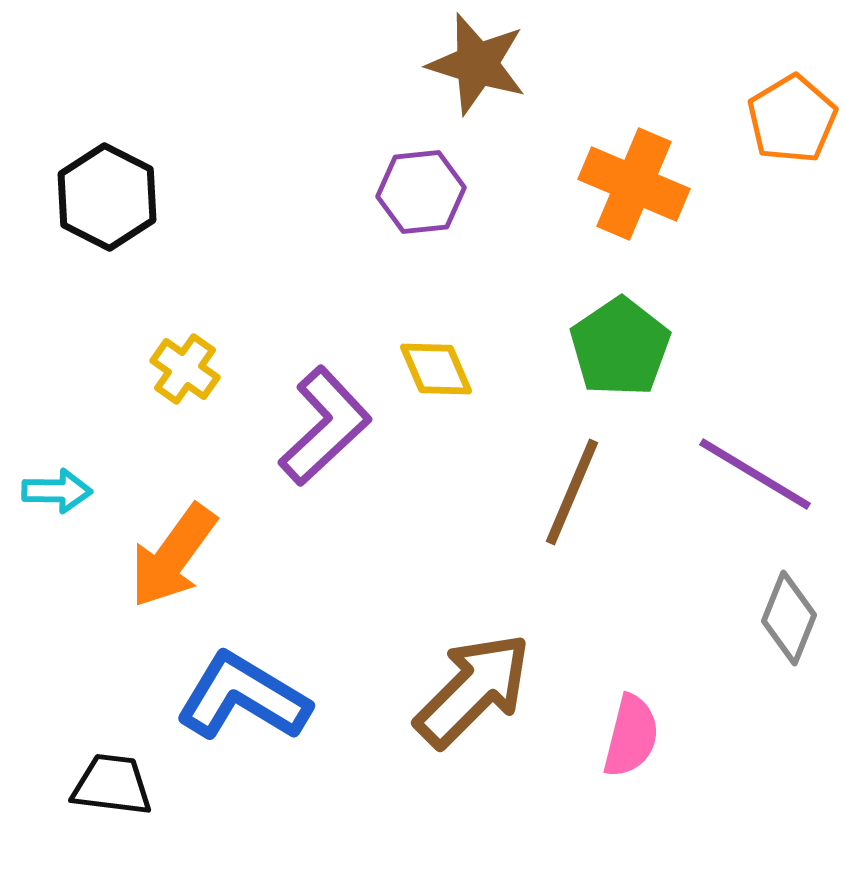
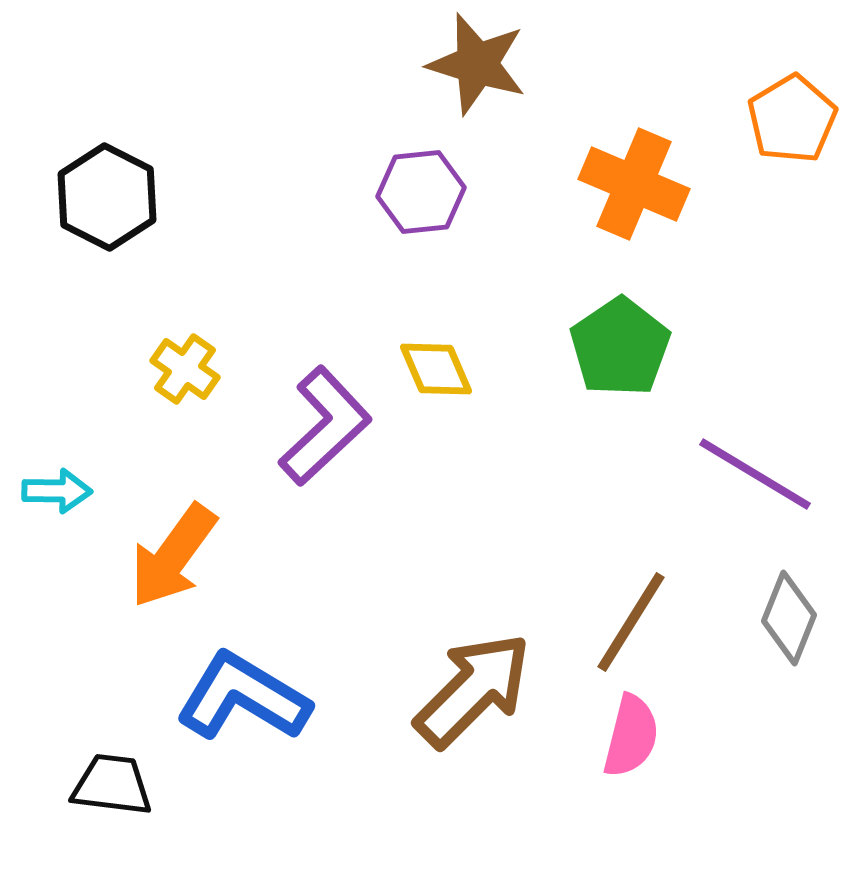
brown line: moved 59 px right, 130 px down; rotated 9 degrees clockwise
